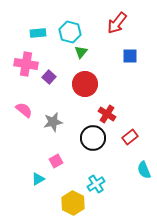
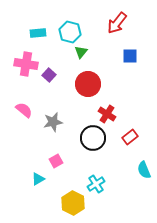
purple square: moved 2 px up
red circle: moved 3 px right
